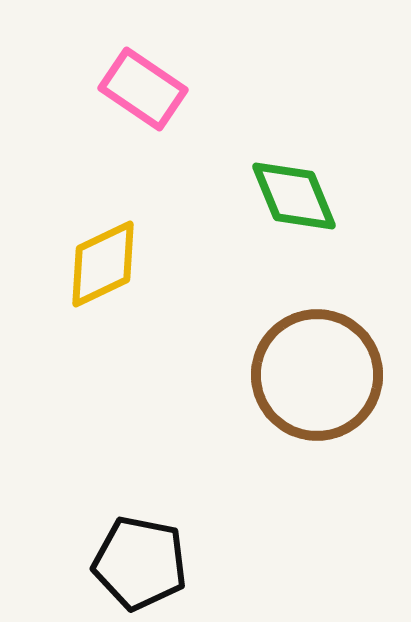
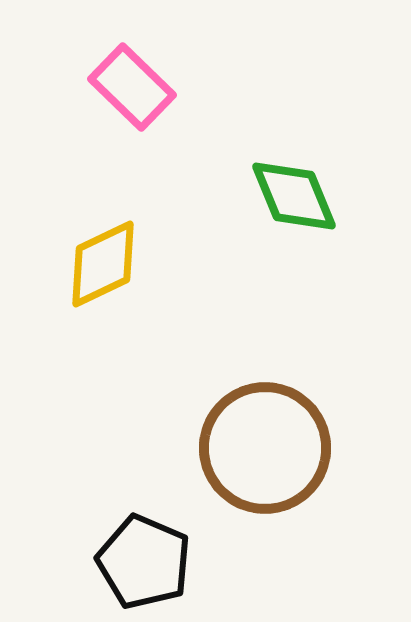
pink rectangle: moved 11 px left, 2 px up; rotated 10 degrees clockwise
brown circle: moved 52 px left, 73 px down
black pentagon: moved 4 px right, 1 px up; rotated 12 degrees clockwise
